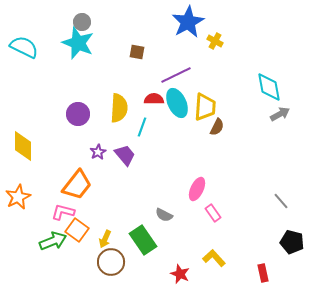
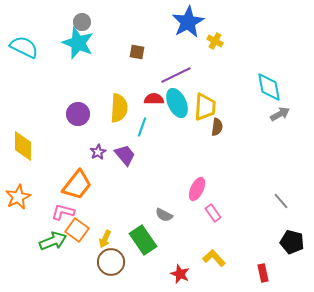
brown semicircle: rotated 18 degrees counterclockwise
